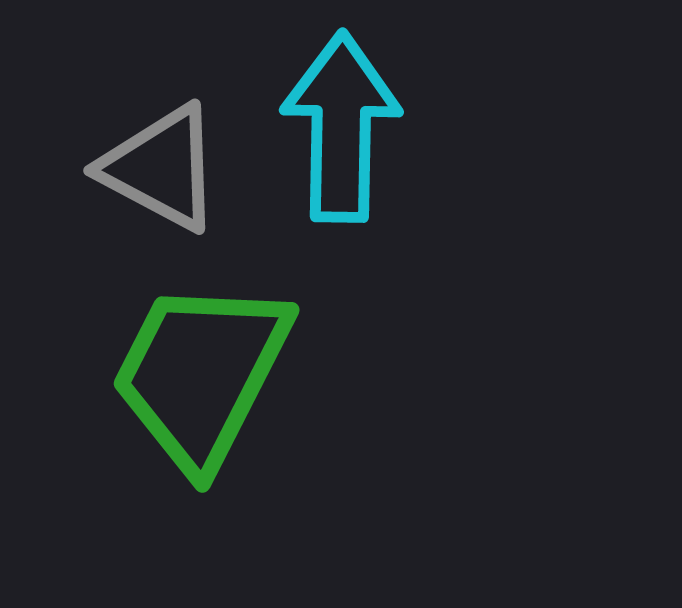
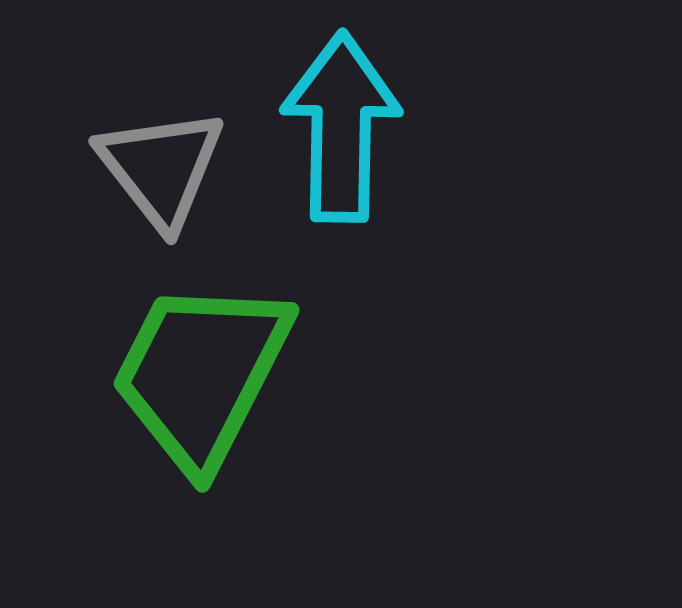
gray triangle: rotated 24 degrees clockwise
